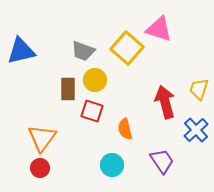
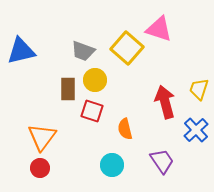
orange triangle: moved 1 px up
